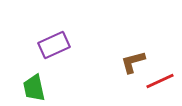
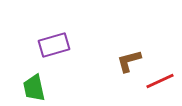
purple rectangle: rotated 8 degrees clockwise
brown L-shape: moved 4 px left, 1 px up
